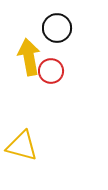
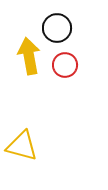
yellow arrow: moved 1 px up
red circle: moved 14 px right, 6 px up
